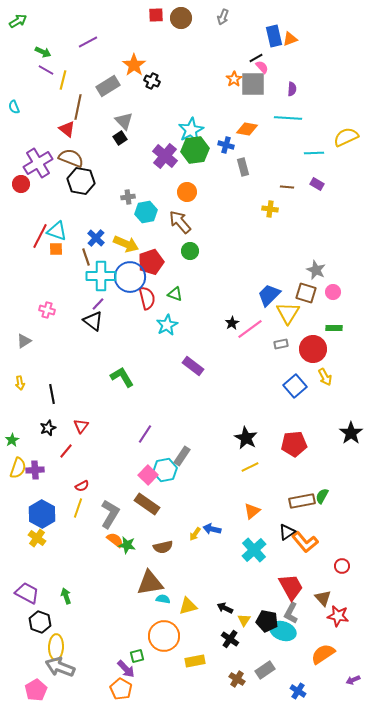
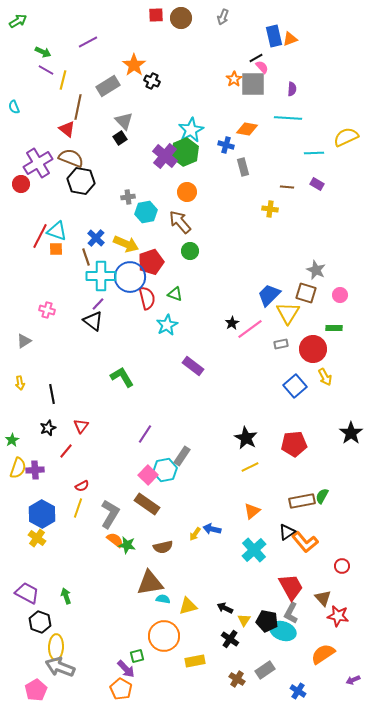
green hexagon at (195, 150): moved 10 px left, 2 px down; rotated 16 degrees counterclockwise
pink circle at (333, 292): moved 7 px right, 3 px down
